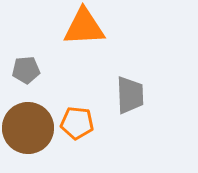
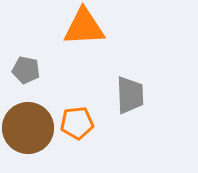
gray pentagon: rotated 16 degrees clockwise
orange pentagon: rotated 12 degrees counterclockwise
